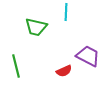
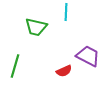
green line: moved 1 px left; rotated 30 degrees clockwise
